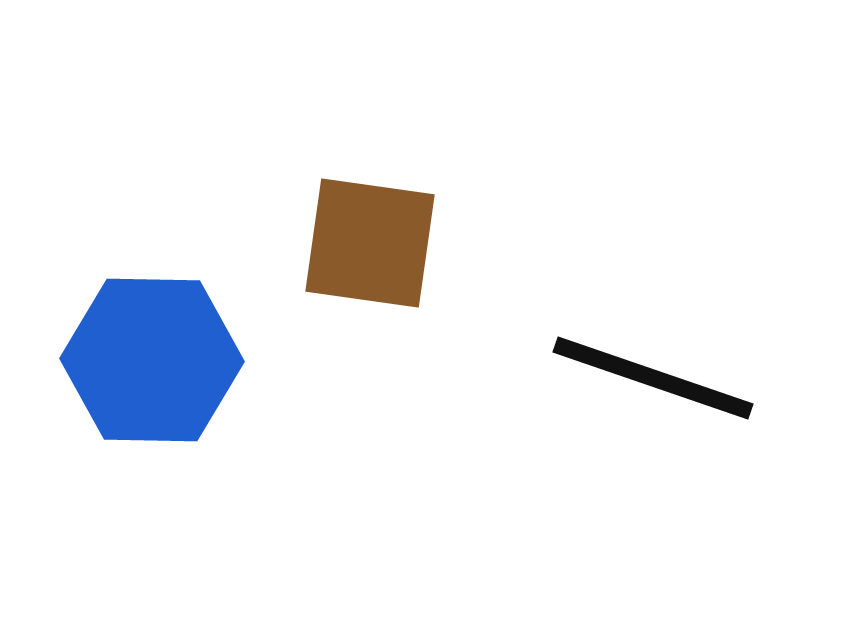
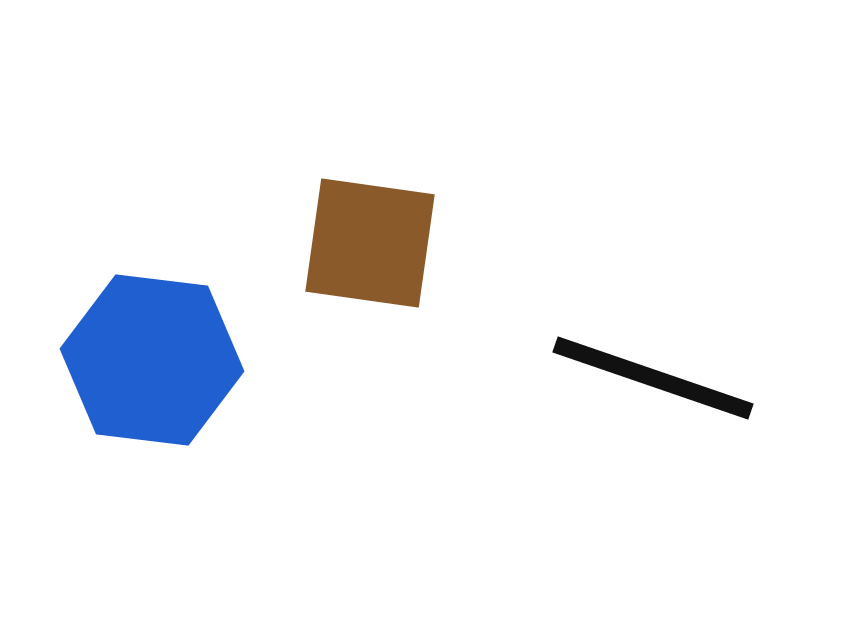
blue hexagon: rotated 6 degrees clockwise
